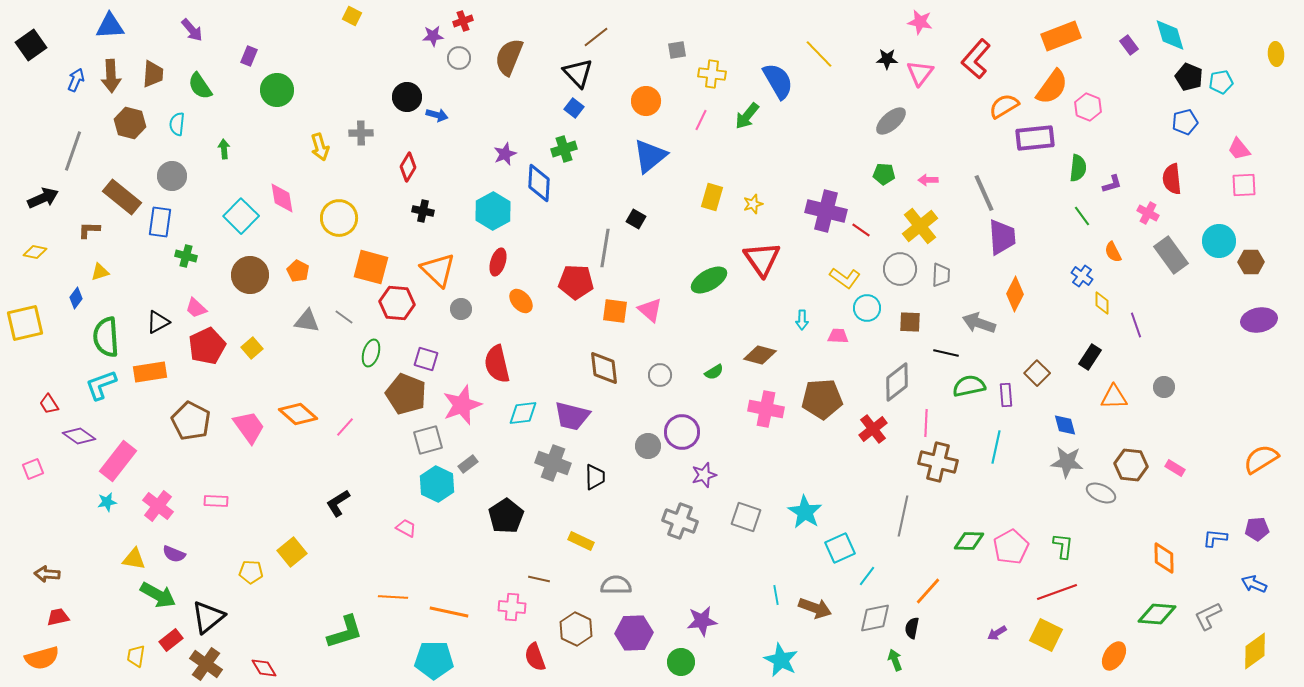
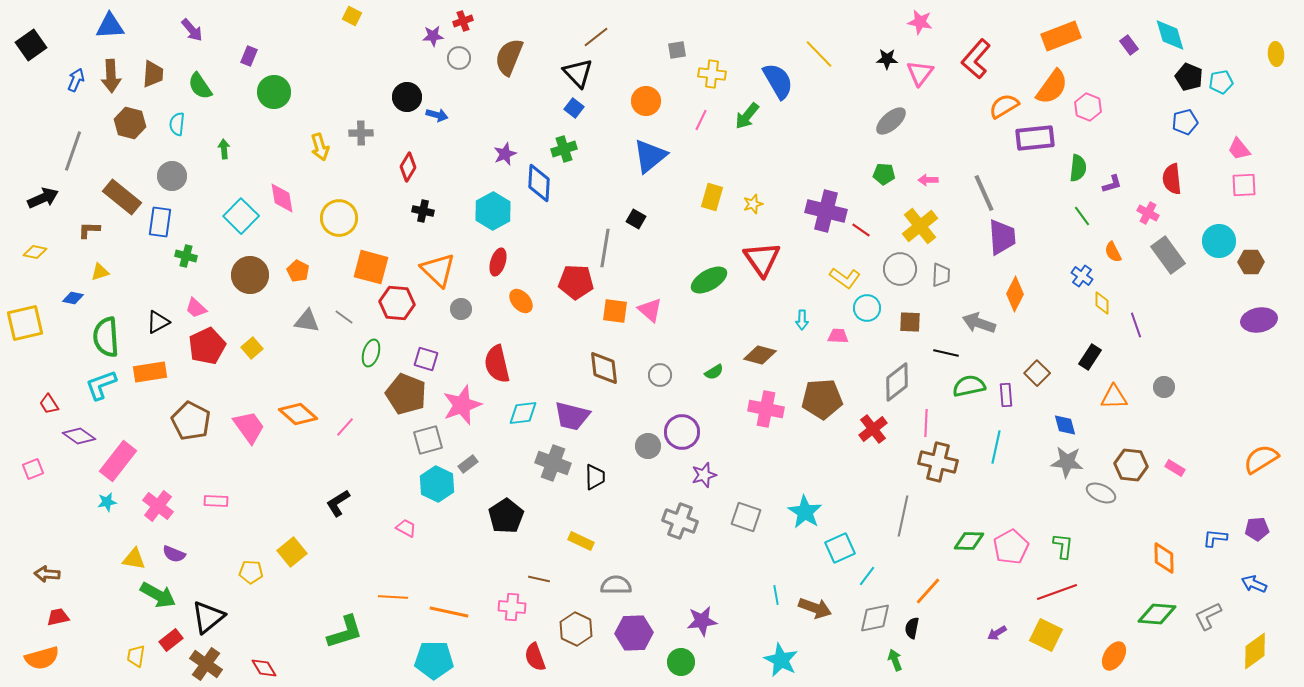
green circle at (277, 90): moved 3 px left, 2 px down
gray rectangle at (1171, 255): moved 3 px left
blue diamond at (76, 298): moved 3 px left; rotated 65 degrees clockwise
